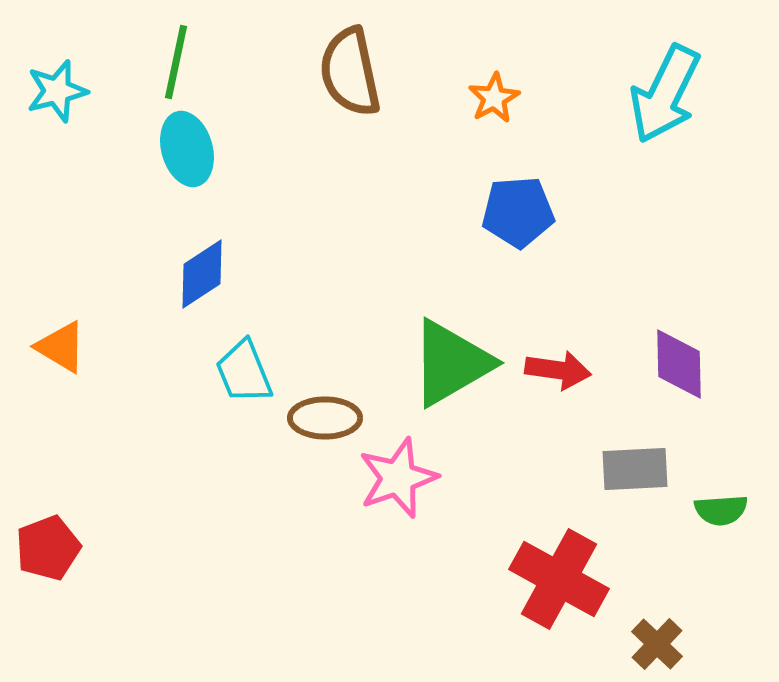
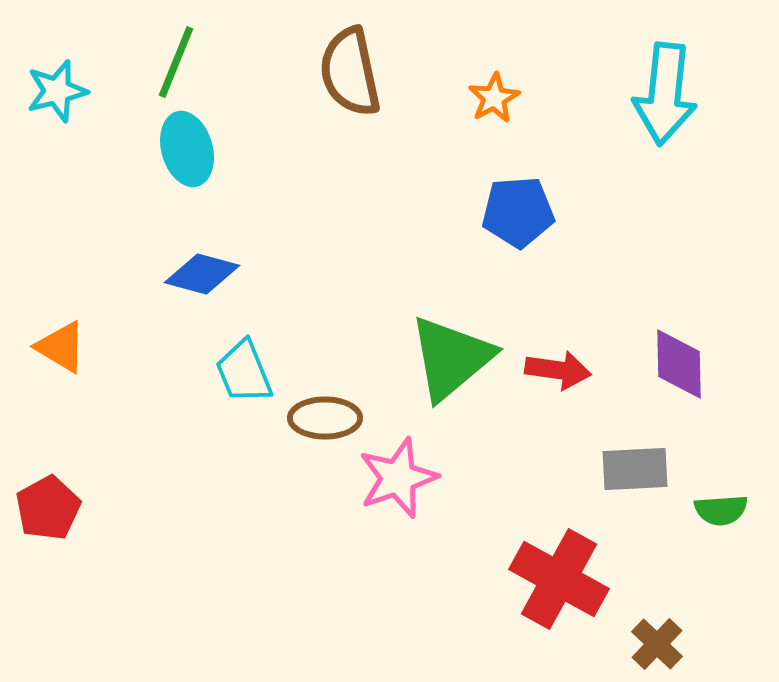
green line: rotated 10 degrees clockwise
cyan arrow: rotated 20 degrees counterclockwise
blue diamond: rotated 48 degrees clockwise
green triangle: moved 5 px up; rotated 10 degrees counterclockwise
red pentagon: moved 40 px up; rotated 8 degrees counterclockwise
